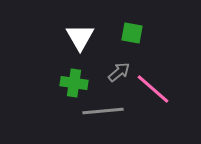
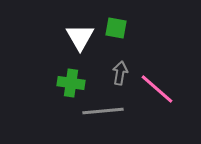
green square: moved 16 px left, 5 px up
gray arrow: moved 1 px right, 1 px down; rotated 40 degrees counterclockwise
green cross: moved 3 px left
pink line: moved 4 px right
